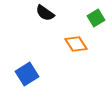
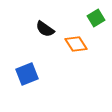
black semicircle: moved 16 px down
blue square: rotated 10 degrees clockwise
